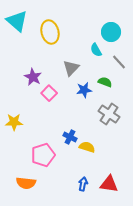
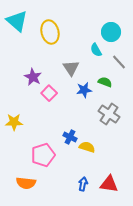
gray triangle: rotated 18 degrees counterclockwise
